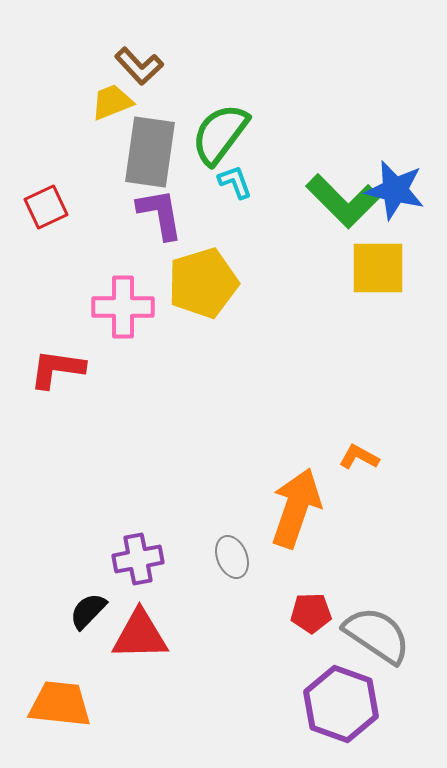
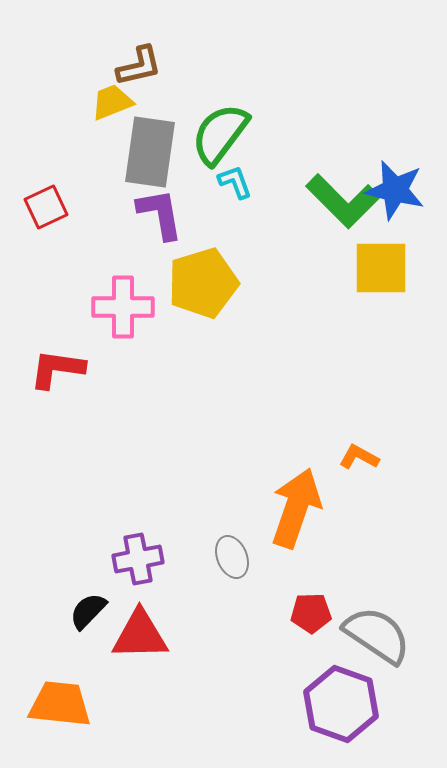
brown L-shape: rotated 60 degrees counterclockwise
yellow square: moved 3 px right
